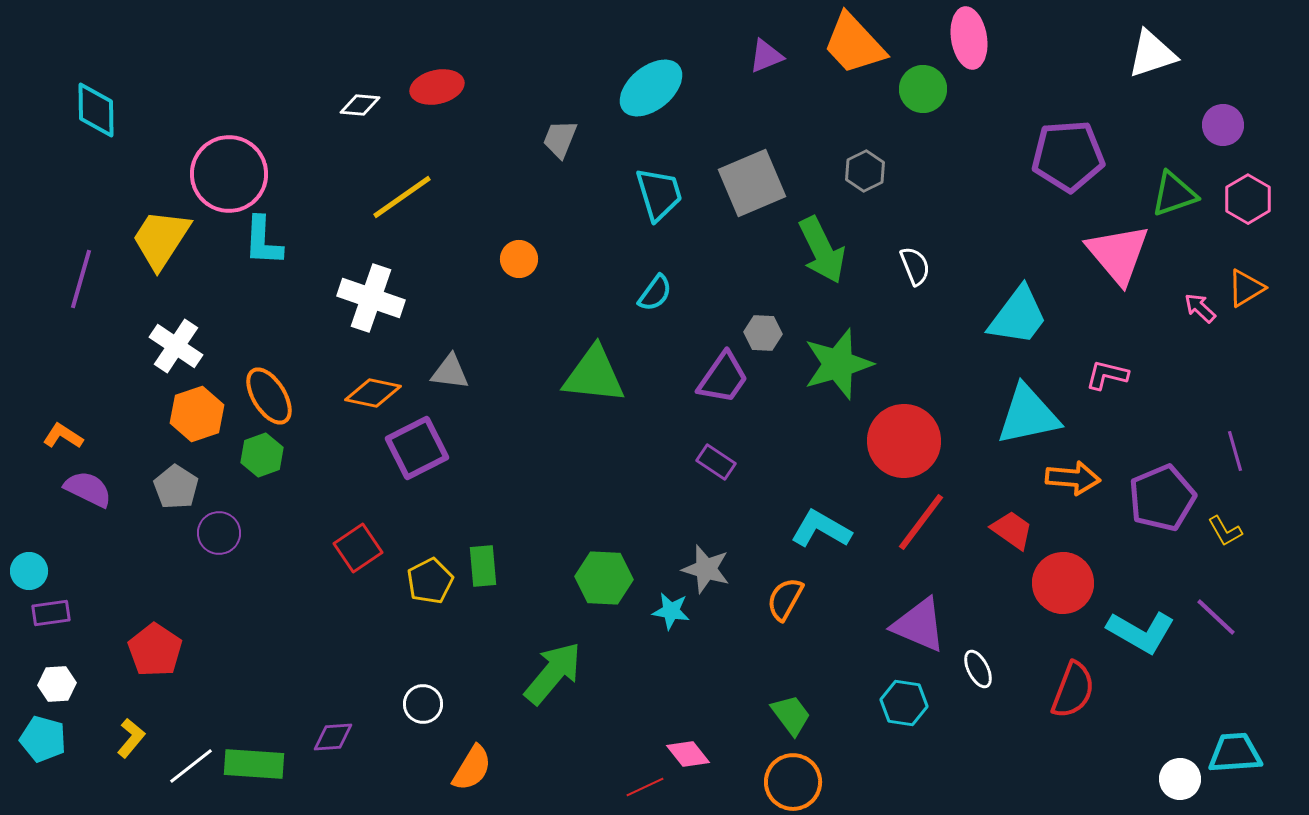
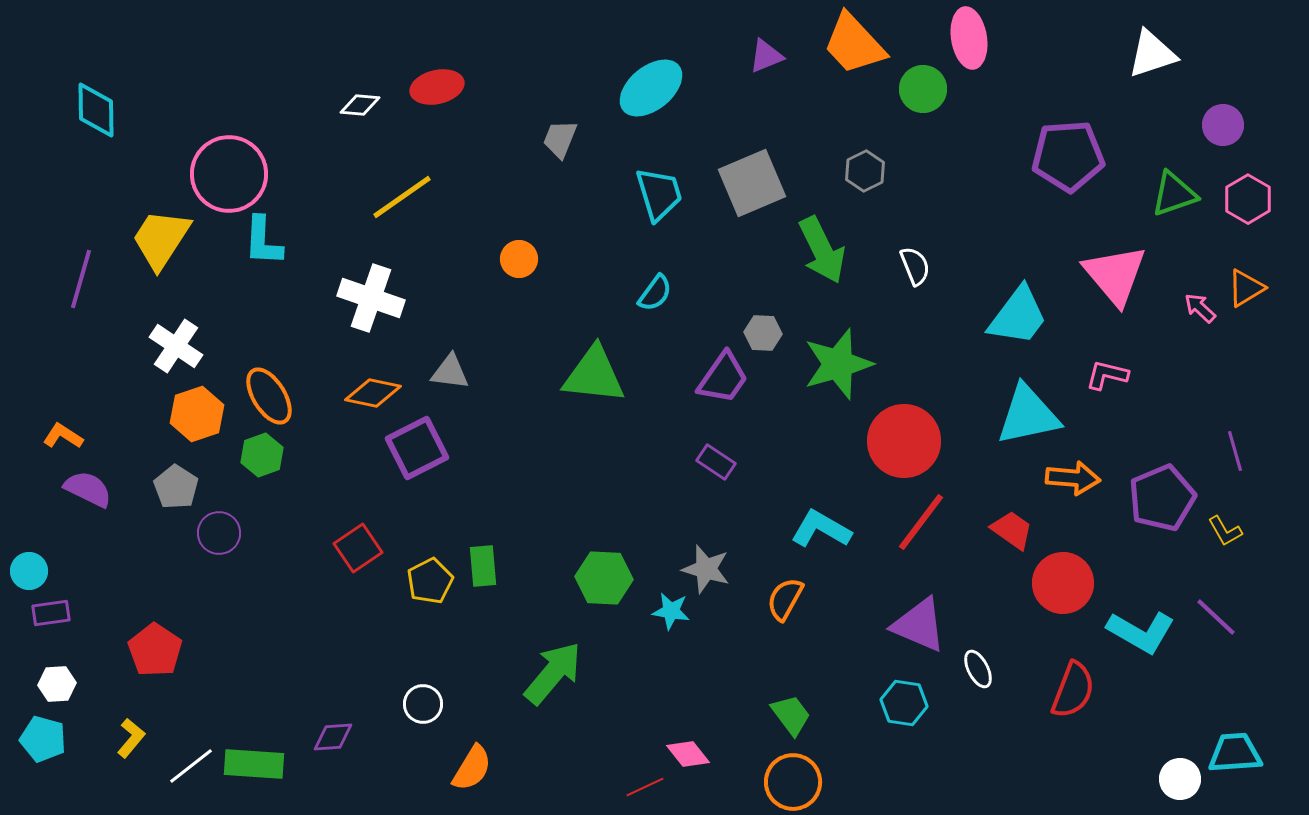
pink triangle at (1118, 254): moved 3 px left, 21 px down
